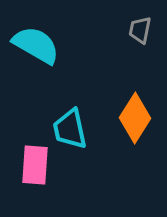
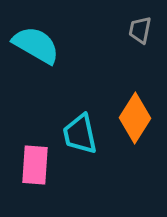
cyan trapezoid: moved 10 px right, 5 px down
